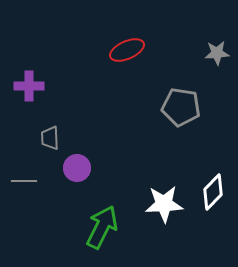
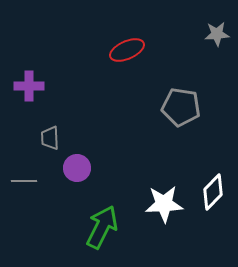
gray star: moved 19 px up
